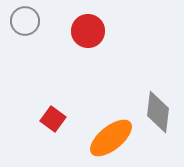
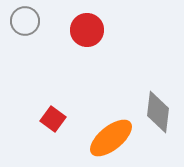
red circle: moved 1 px left, 1 px up
